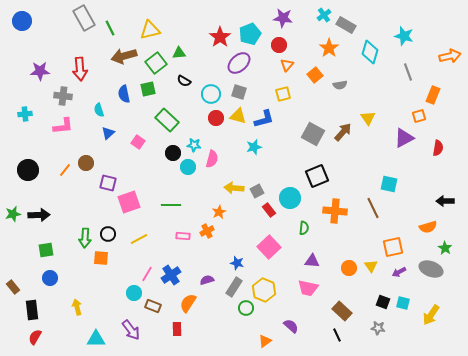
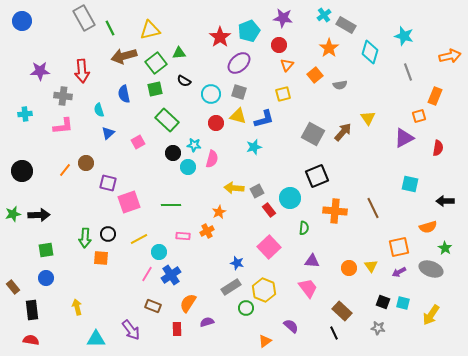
cyan pentagon at (250, 34): moved 1 px left, 3 px up
red arrow at (80, 69): moved 2 px right, 2 px down
green square at (148, 89): moved 7 px right
orange rectangle at (433, 95): moved 2 px right, 1 px down
red circle at (216, 118): moved 5 px down
pink square at (138, 142): rotated 24 degrees clockwise
black circle at (28, 170): moved 6 px left, 1 px down
cyan square at (389, 184): moved 21 px right
orange square at (393, 247): moved 6 px right
blue circle at (50, 278): moved 4 px left
purple semicircle at (207, 280): moved 42 px down
gray rectangle at (234, 287): moved 3 px left; rotated 24 degrees clockwise
pink trapezoid at (308, 288): rotated 140 degrees counterclockwise
cyan circle at (134, 293): moved 25 px right, 41 px up
black line at (337, 335): moved 3 px left, 2 px up
red semicircle at (35, 337): moved 4 px left, 3 px down; rotated 70 degrees clockwise
